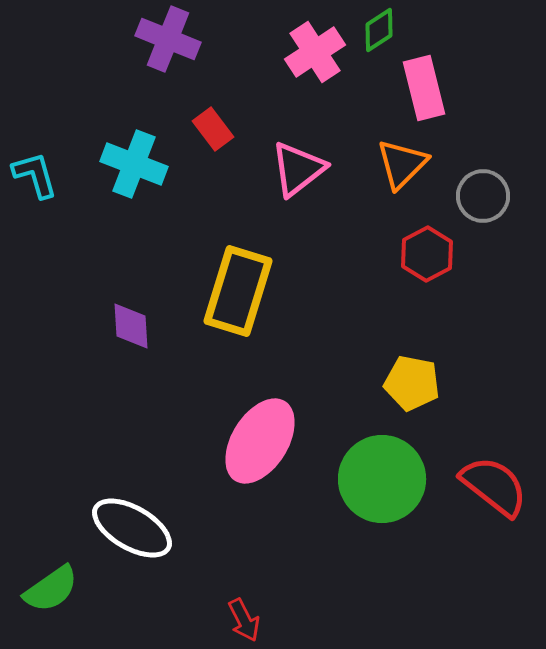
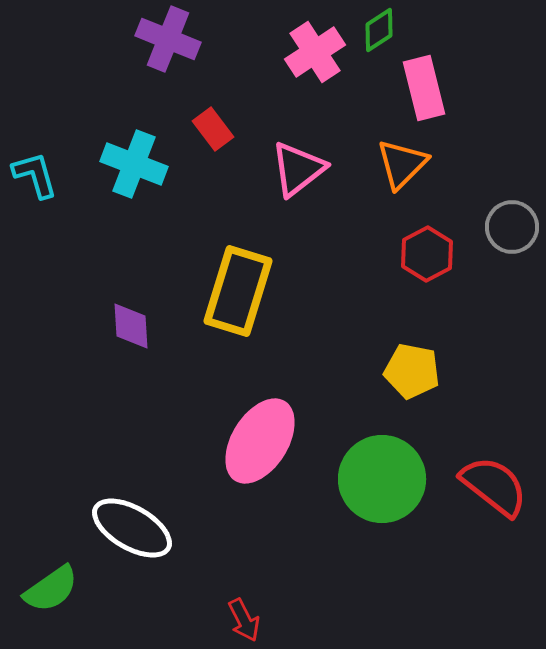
gray circle: moved 29 px right, 31 px down
yellow pentagon: moved 12 px up
